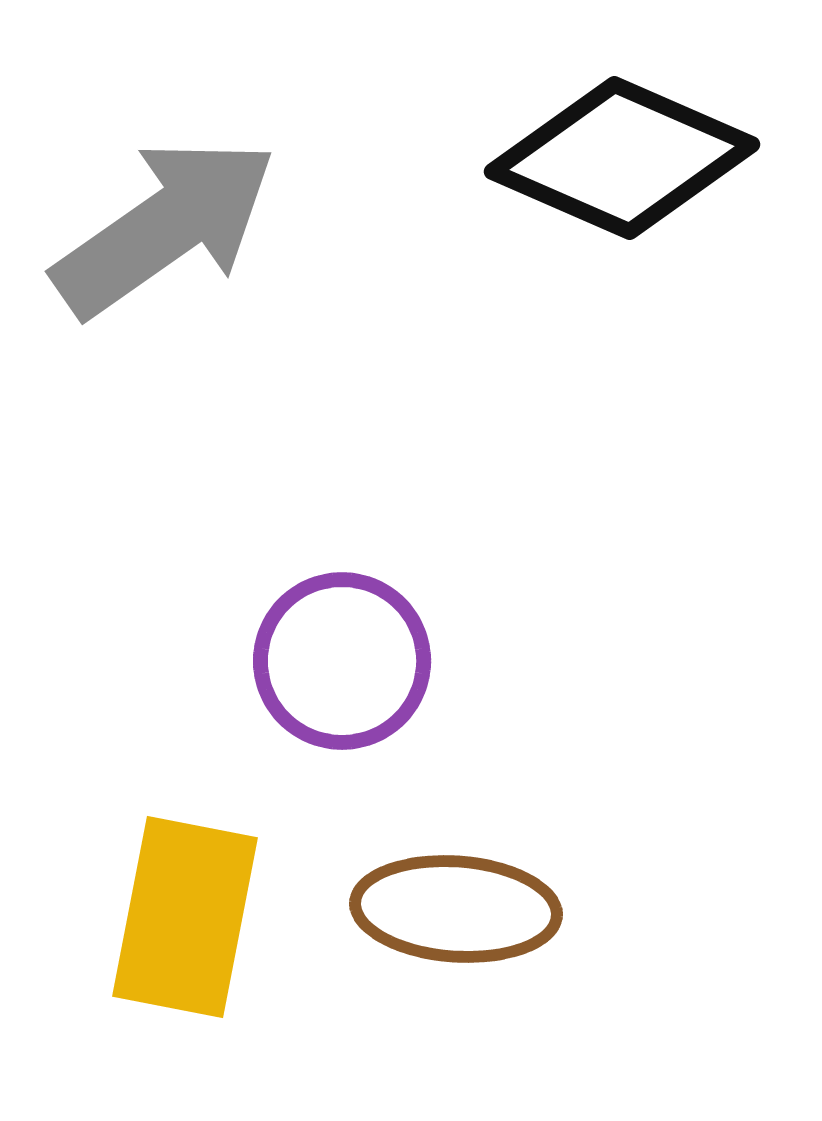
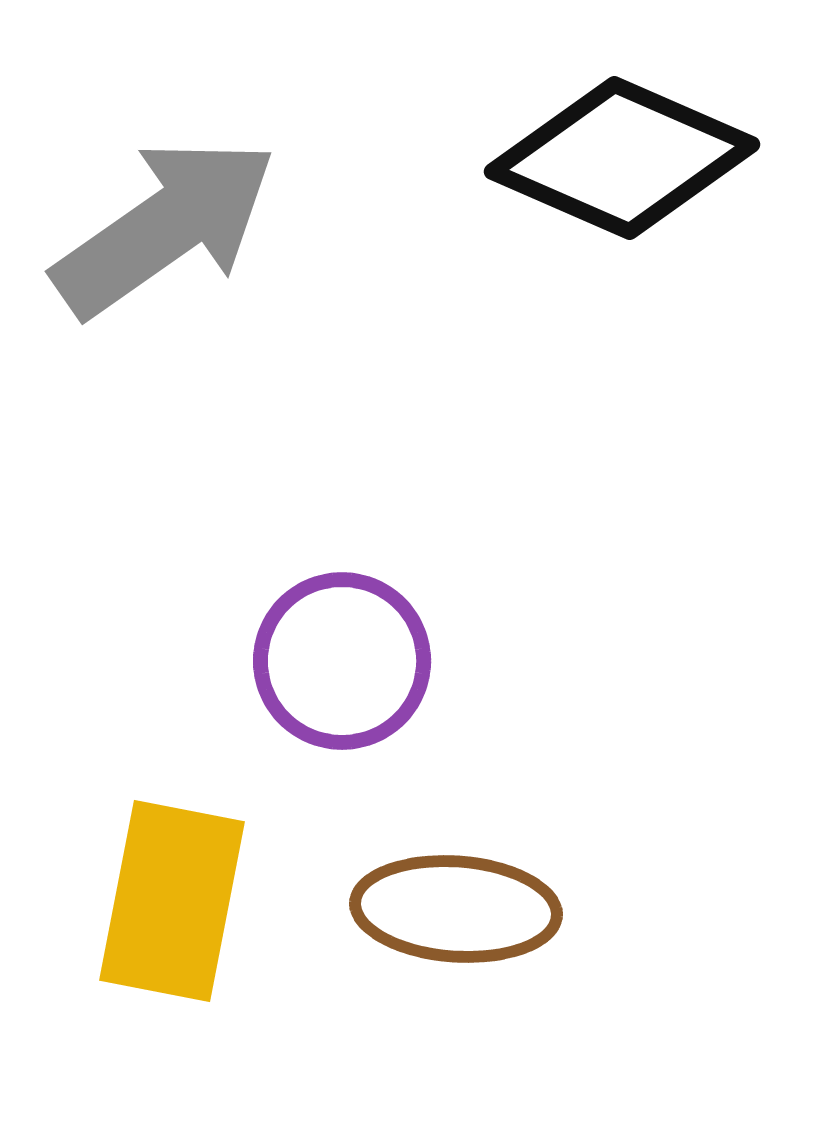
yellow rectangle: moved 13 px left, 16 px up
